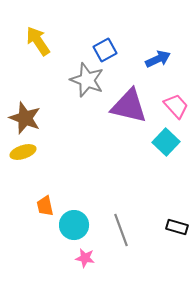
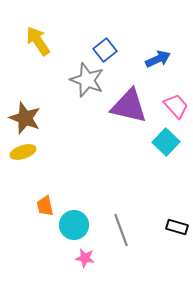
blue square: rotated 10 degrees counterclockwise
